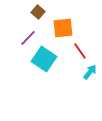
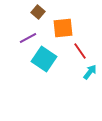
purple line: rotated 18 degrees clockwise
